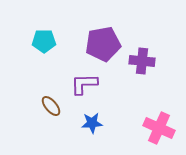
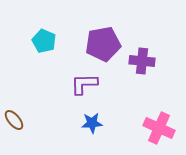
cyan pentagon: rotated 25 degrees clockwise
brown ellipse: moved 37 px left, 14 px down
